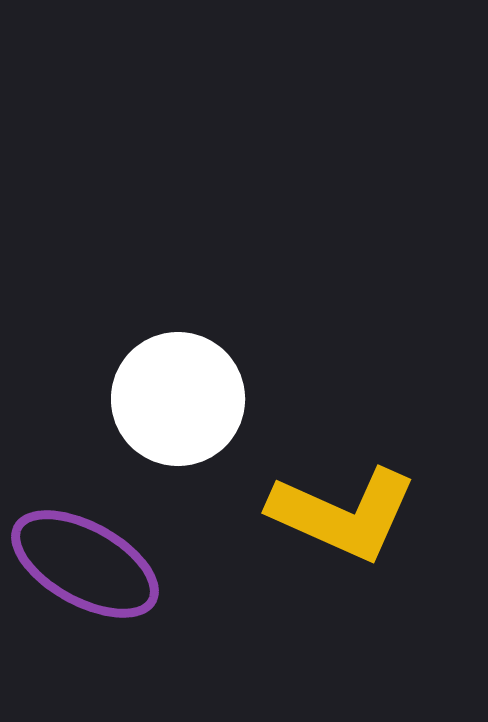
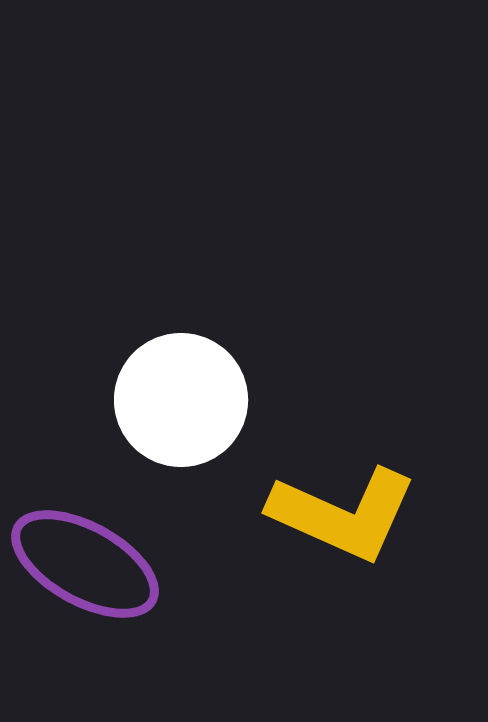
white circle: moved 3 px right, 1 px down
